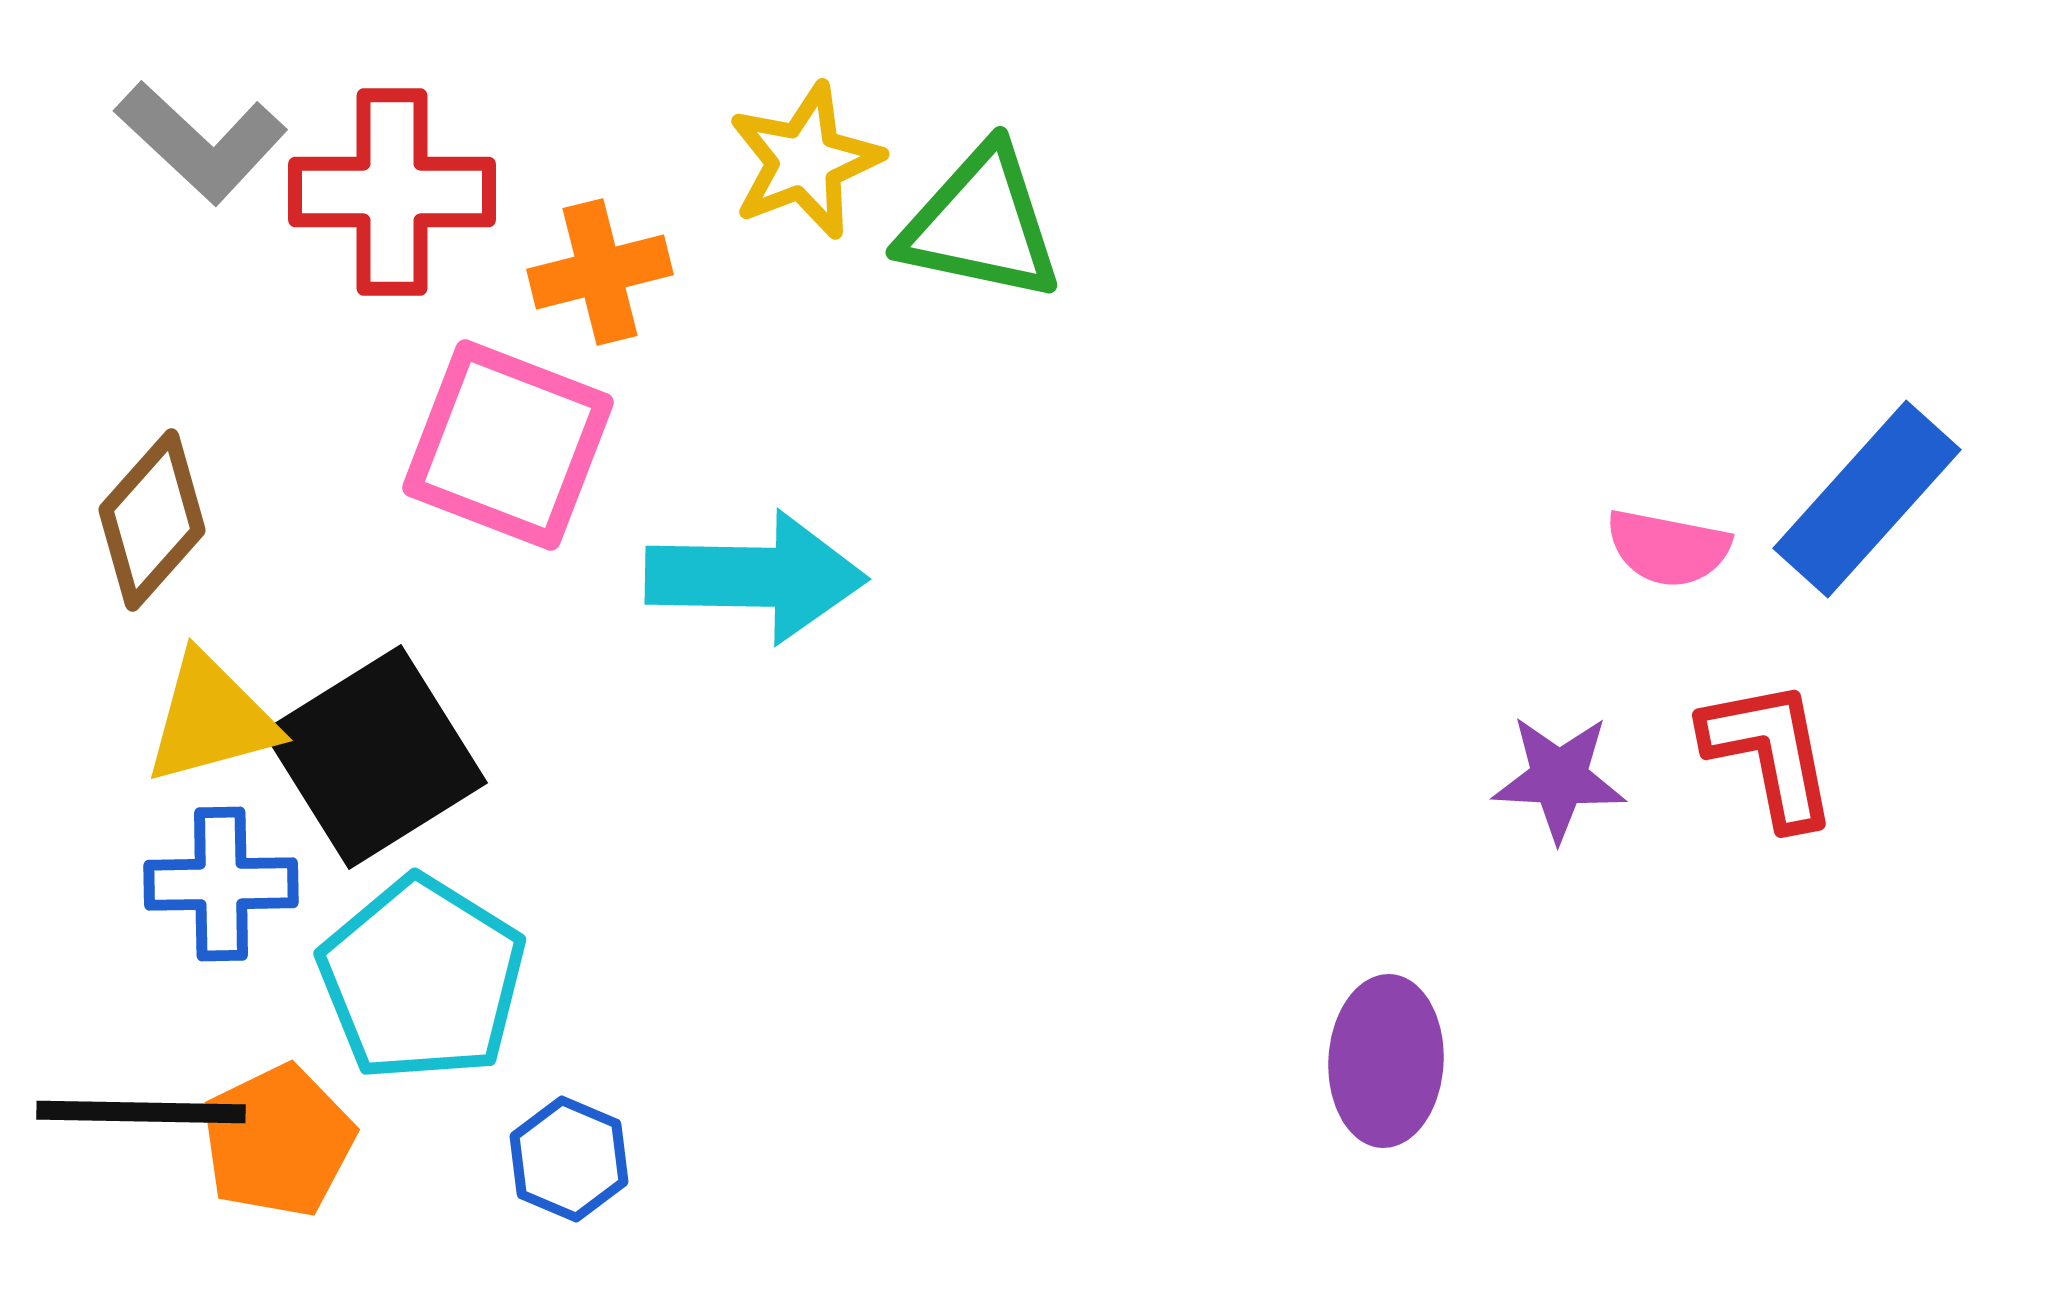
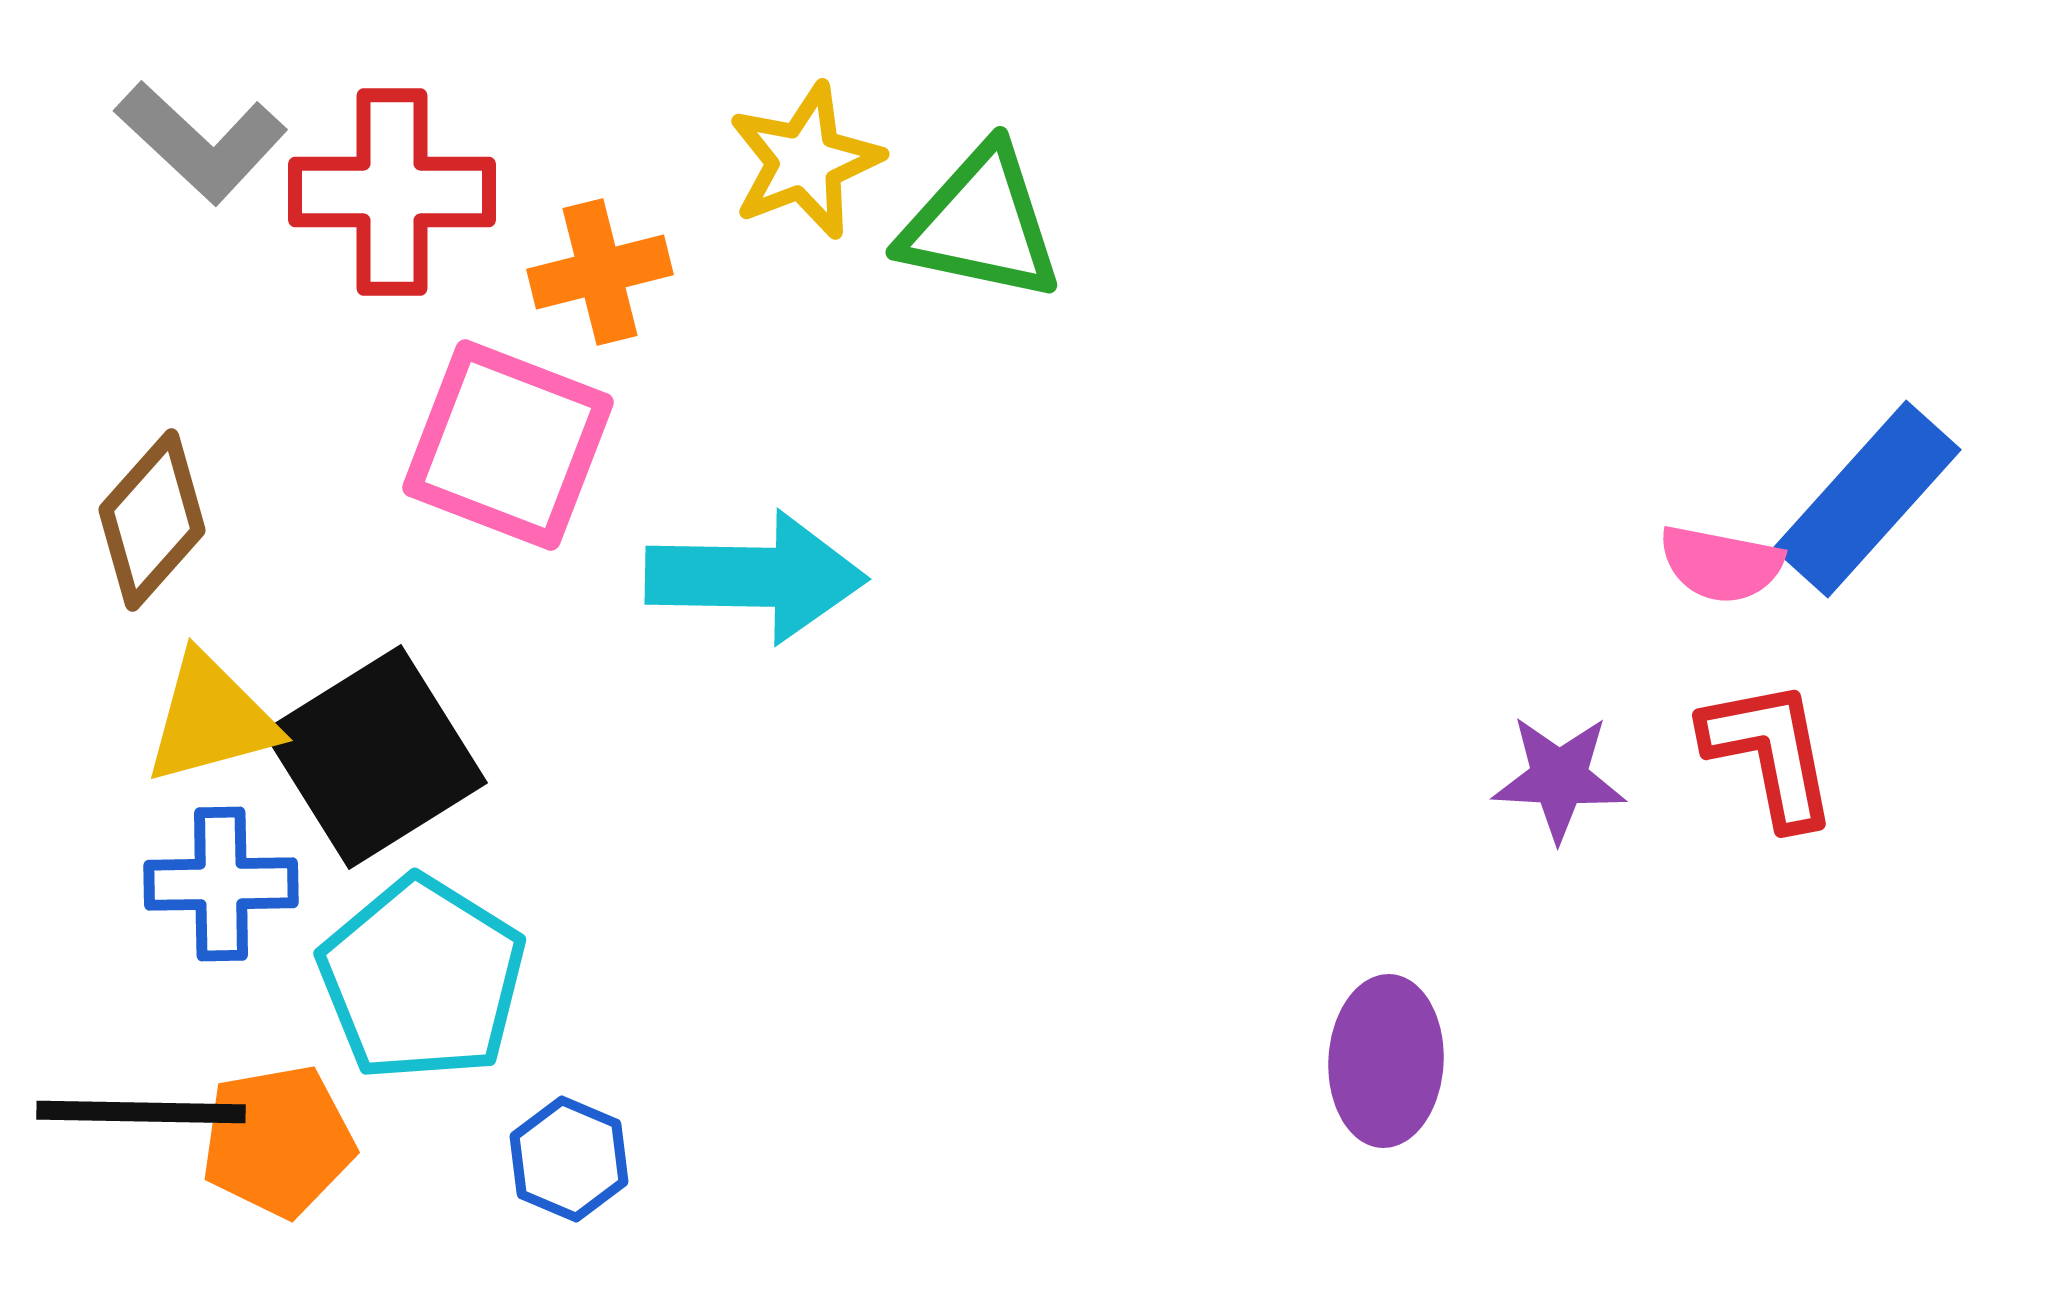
pink semicircle: moved 53 px right, 16 px down
orange pentagon: rotated 16 degrees clockwise
